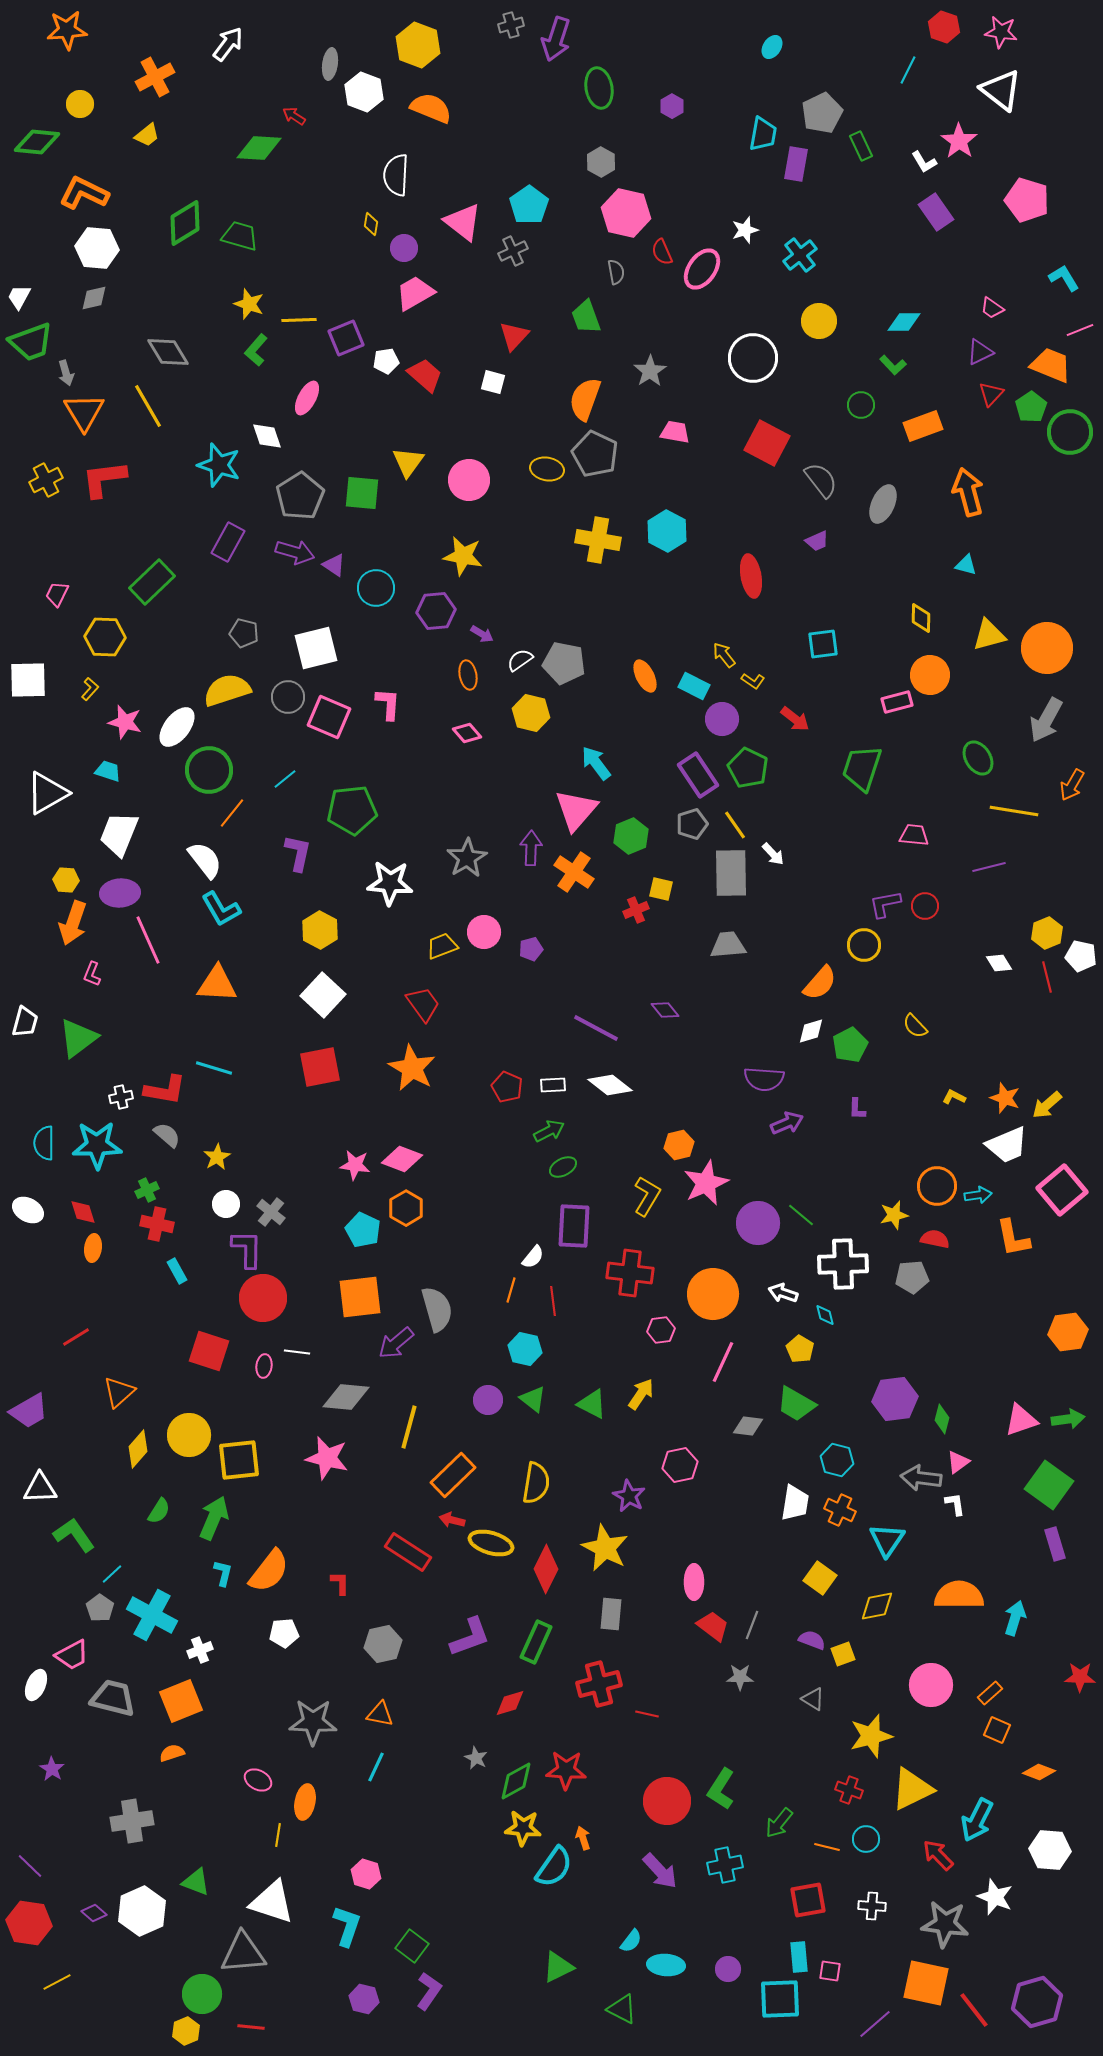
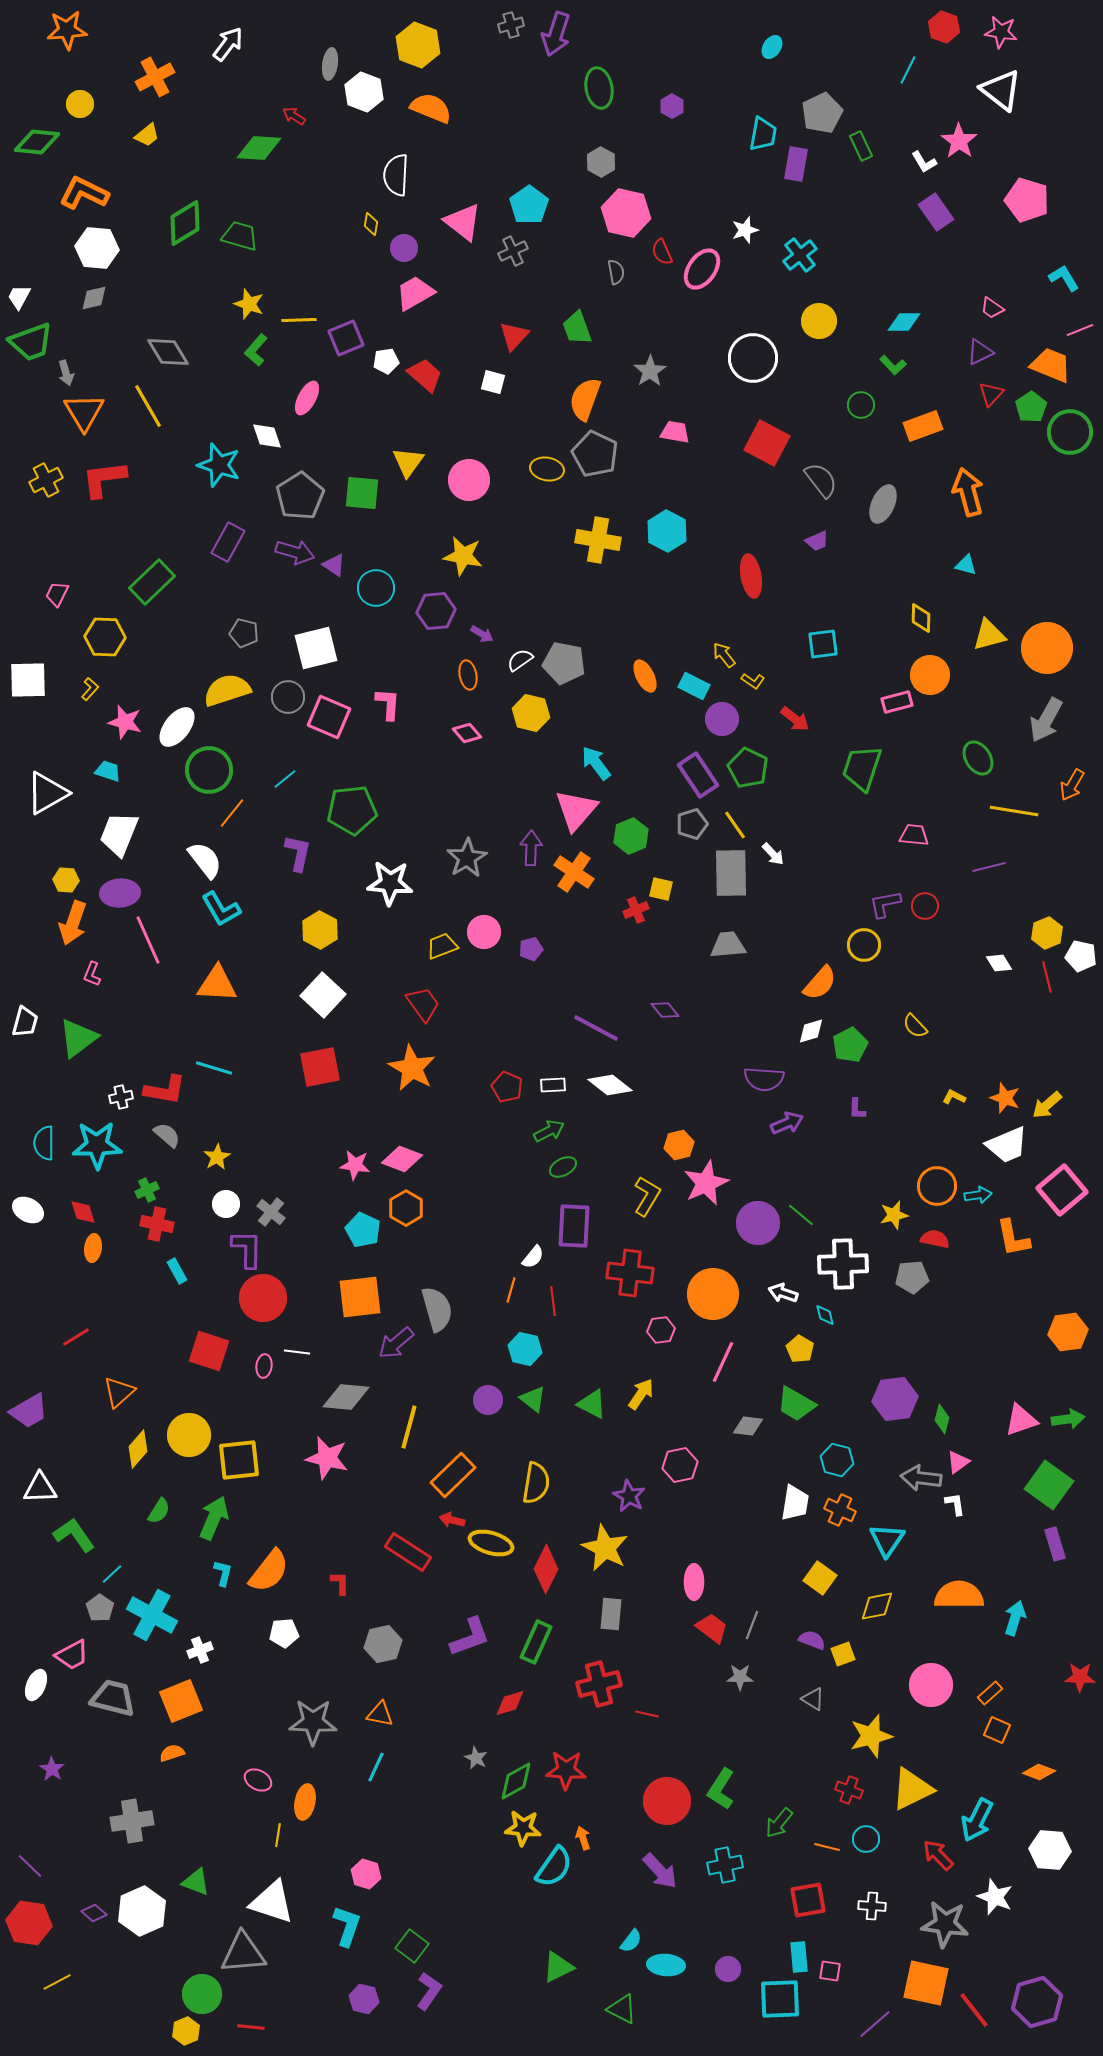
purple arrow at (556, 39): moved 5 px up
green trapezoid at (586, 317): moved 9 px left, 11 px down
red trapezoid at (713, 1626): moved 1 px left, 2 px down
